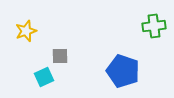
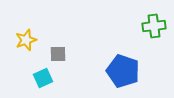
yellow star: moved 9 px down
gray square: moved 2 px left, 2 px up
cyan square: moved 1 px left, 1 px down
